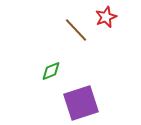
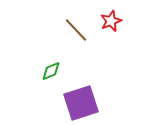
red star: moved 5 px right, 4 px down
